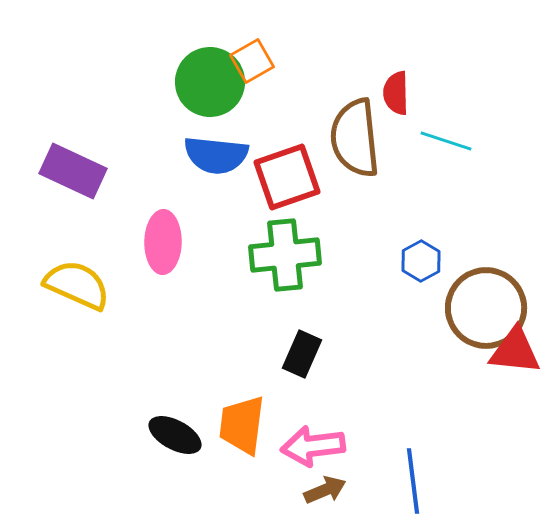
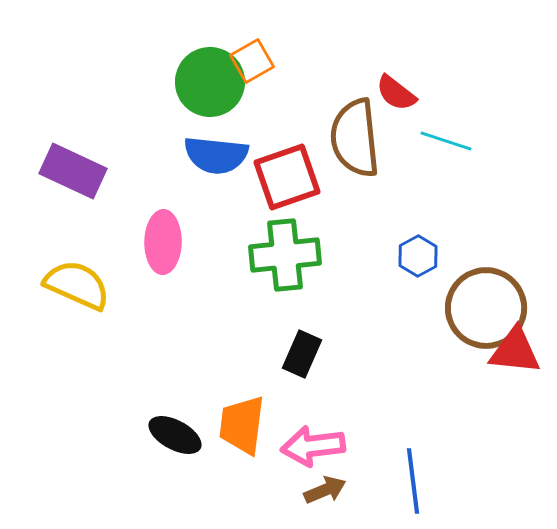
red semicircle: rotated 51 degrees counterclockwise
blue hexagon: moved 3 px left, 5 px up
